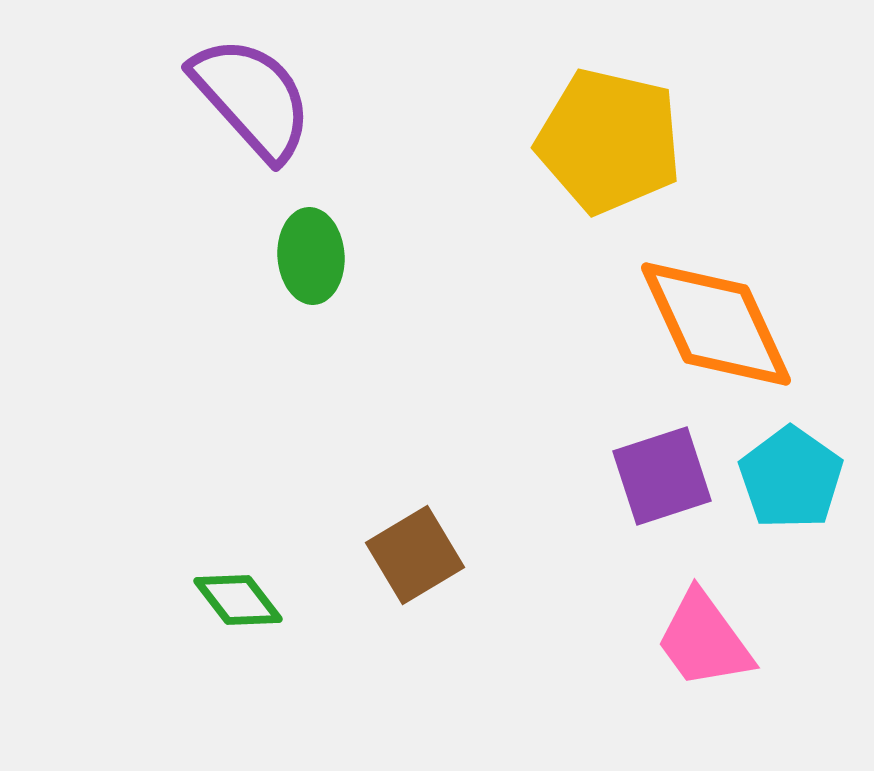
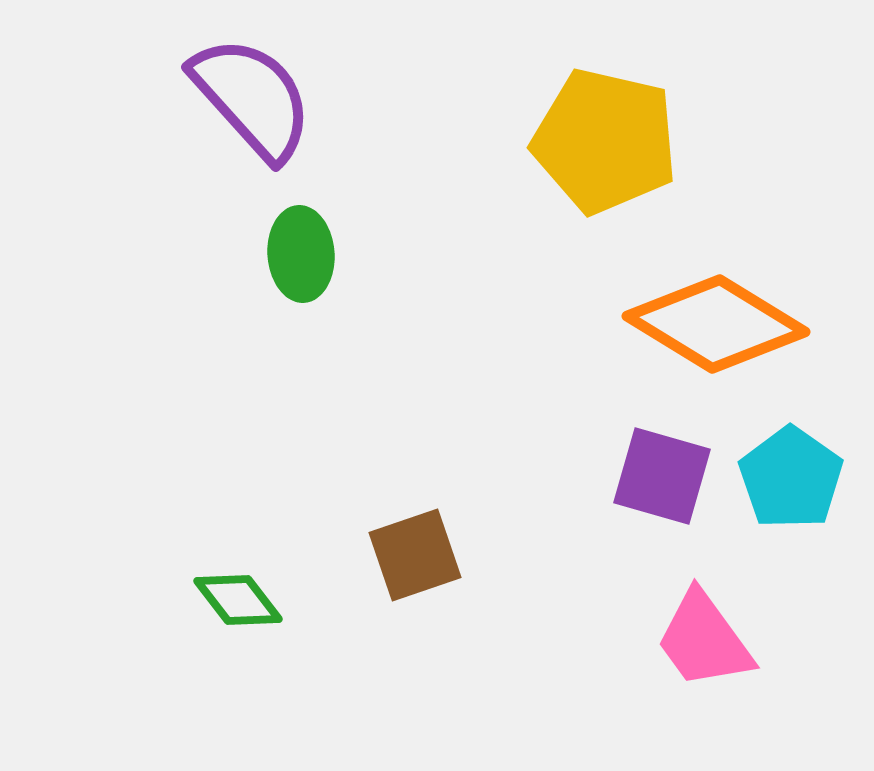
yellow pentagon: moved 4 px left
green ellipse: moved 10 px left, 2 px up
orange diamond: rotated 34 degrees counterclockwise
purple square: rotated 34 degrees clockwise
brown square: rotated 12 degrees clockwise
